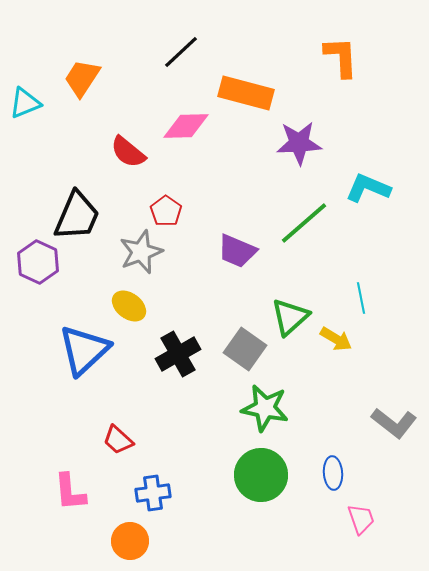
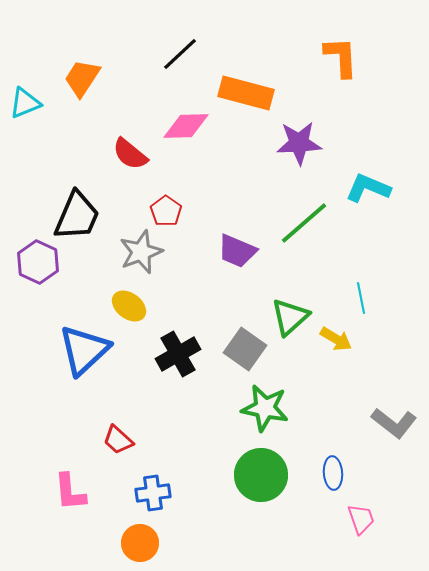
black line: moved 1 px left, 2 px down
red semicircle: moved 2 px right, 2 px down
orange circle: moved 10 px right, 2 px down
